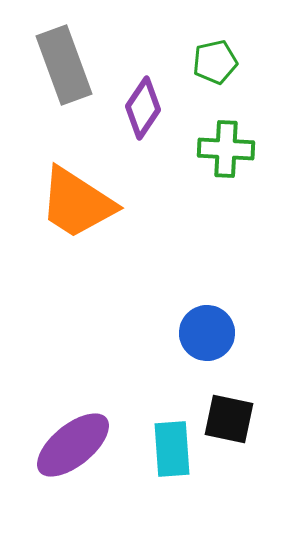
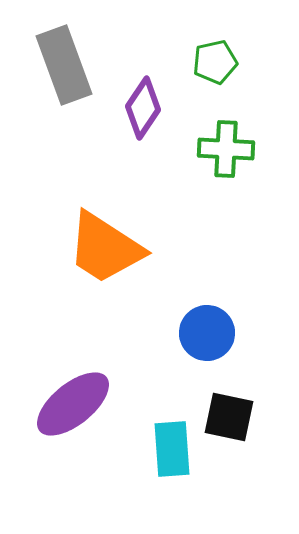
orange trapezoid: moved 28 px right, 45 px down
black square: moved 2 px up
purple ellipse: moved 41 px up
